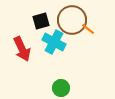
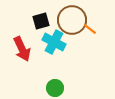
orange line: moved 2 px right
green circle: moved 6 px left
